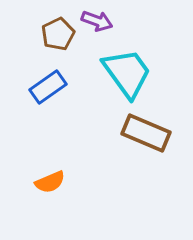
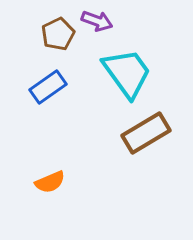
brown rectangle: rotated 54 degrees counterclockwise
